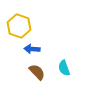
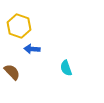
cyan semicircle: moved 2 px right
brown semicircle: moved 25 px left
